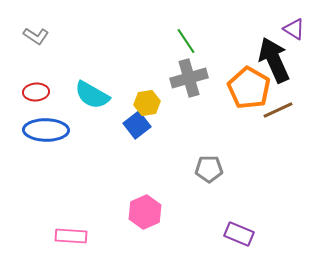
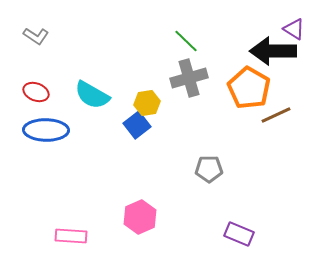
green line: rotated 12 degrees counterclockwise
black arrow: moved 1 px left, 9 px up; rotated 66 degrees counterclockwise
red ellipse: rotated 25 degrees clockwise
brown line: moved 2 px left, 5 px down
pink hexagon: moved 5 px left, 5 px down
